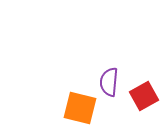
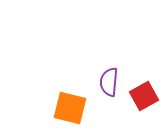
orange square: moved 10 px left
